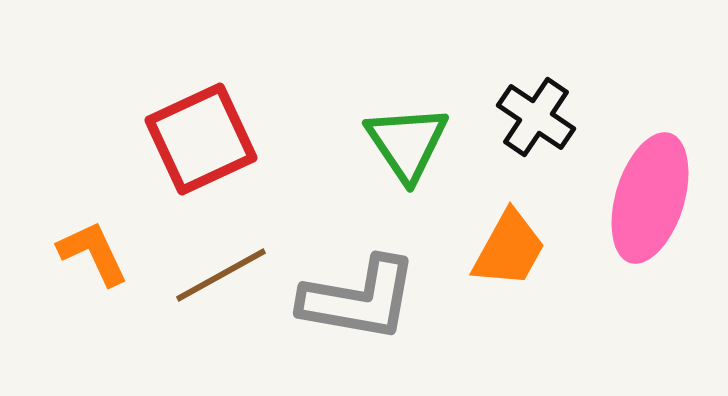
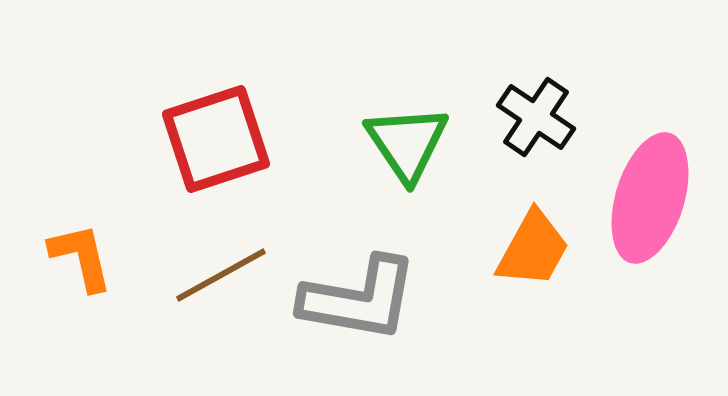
red square: moved 15 px right; rotated 7 degrees clockwise
orange trapezoid: moved 24 px right
orange L-shape: moved 12 px left, 4 px down; rotated 12 degrees clockwise
